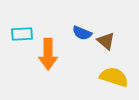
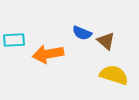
cyan rectangle: moved 8 px left, 6 px down
orange arrow: rotated 80 degrees clockwise
yellow semicircle: moved 2 px up
